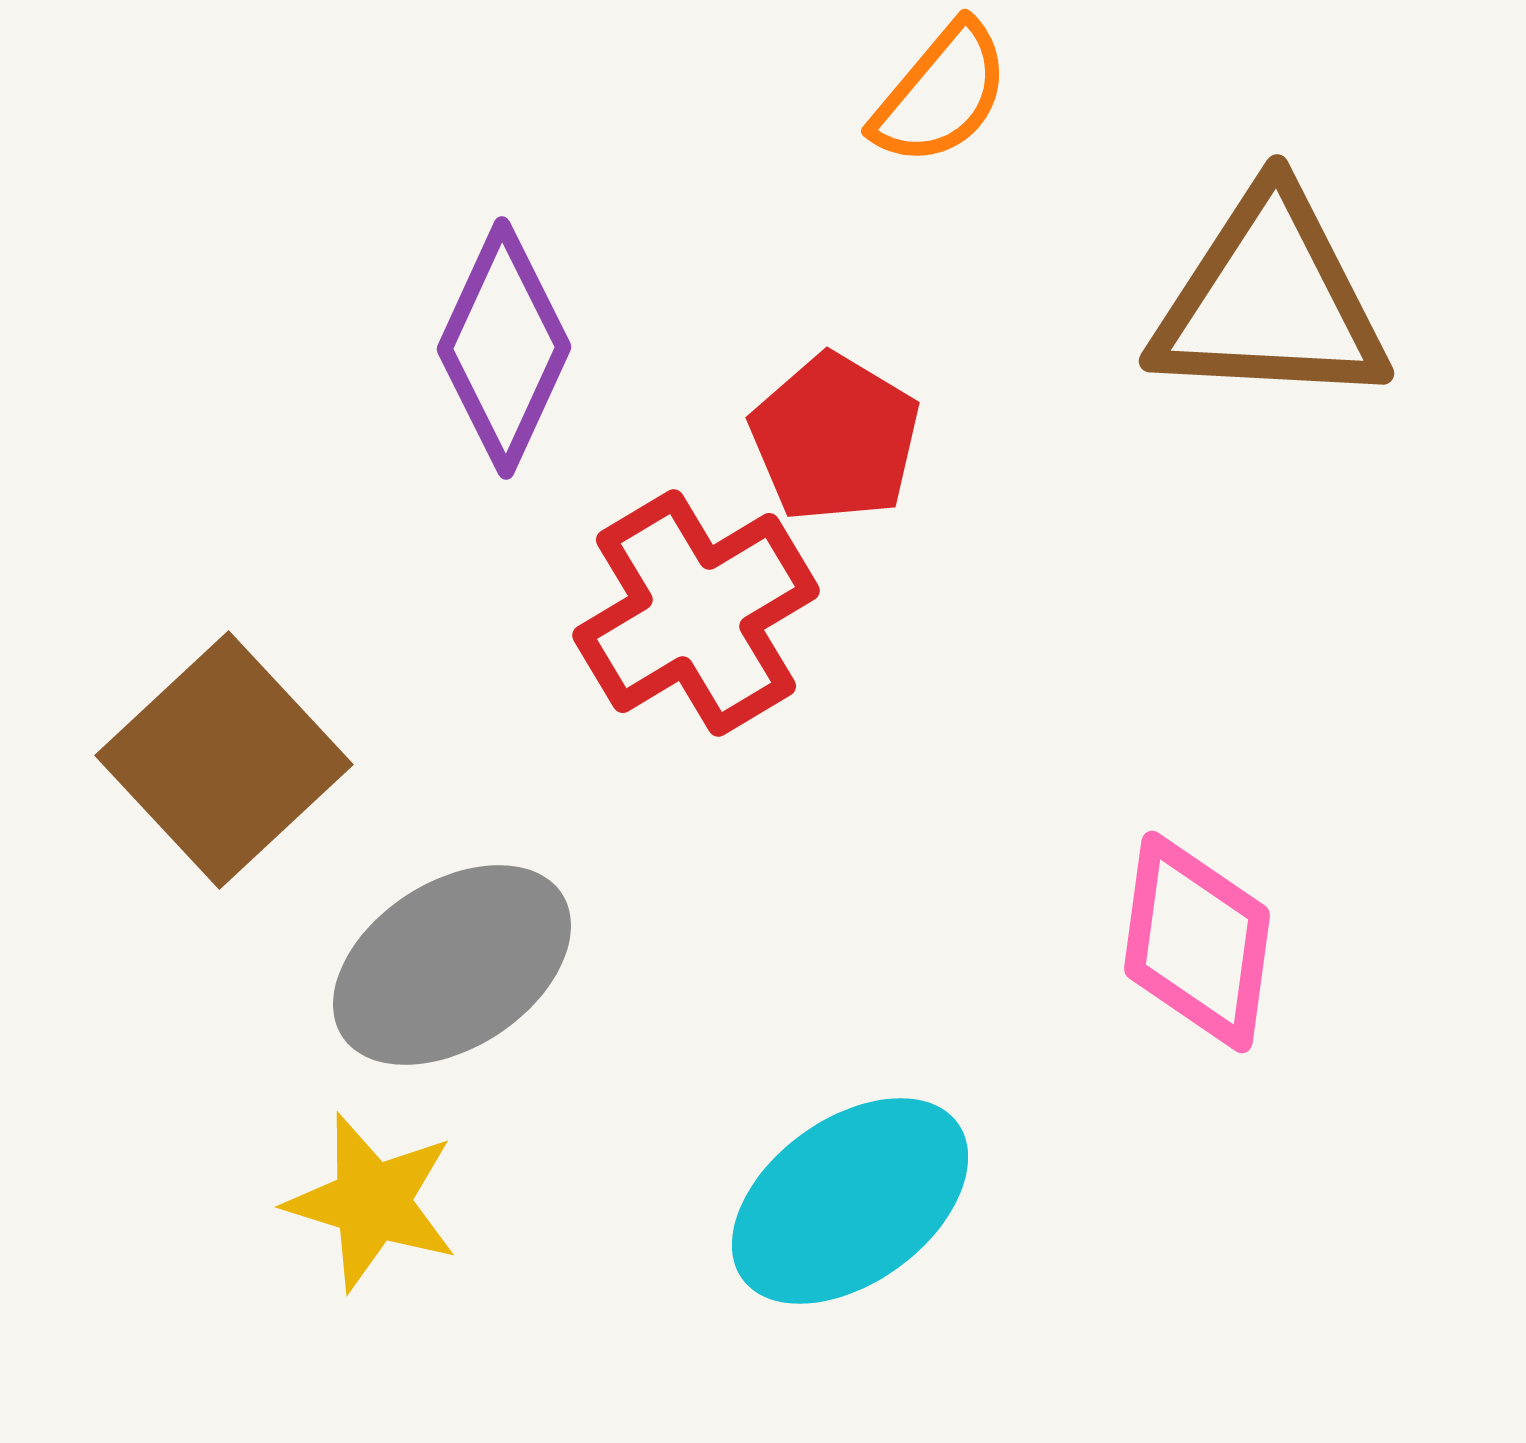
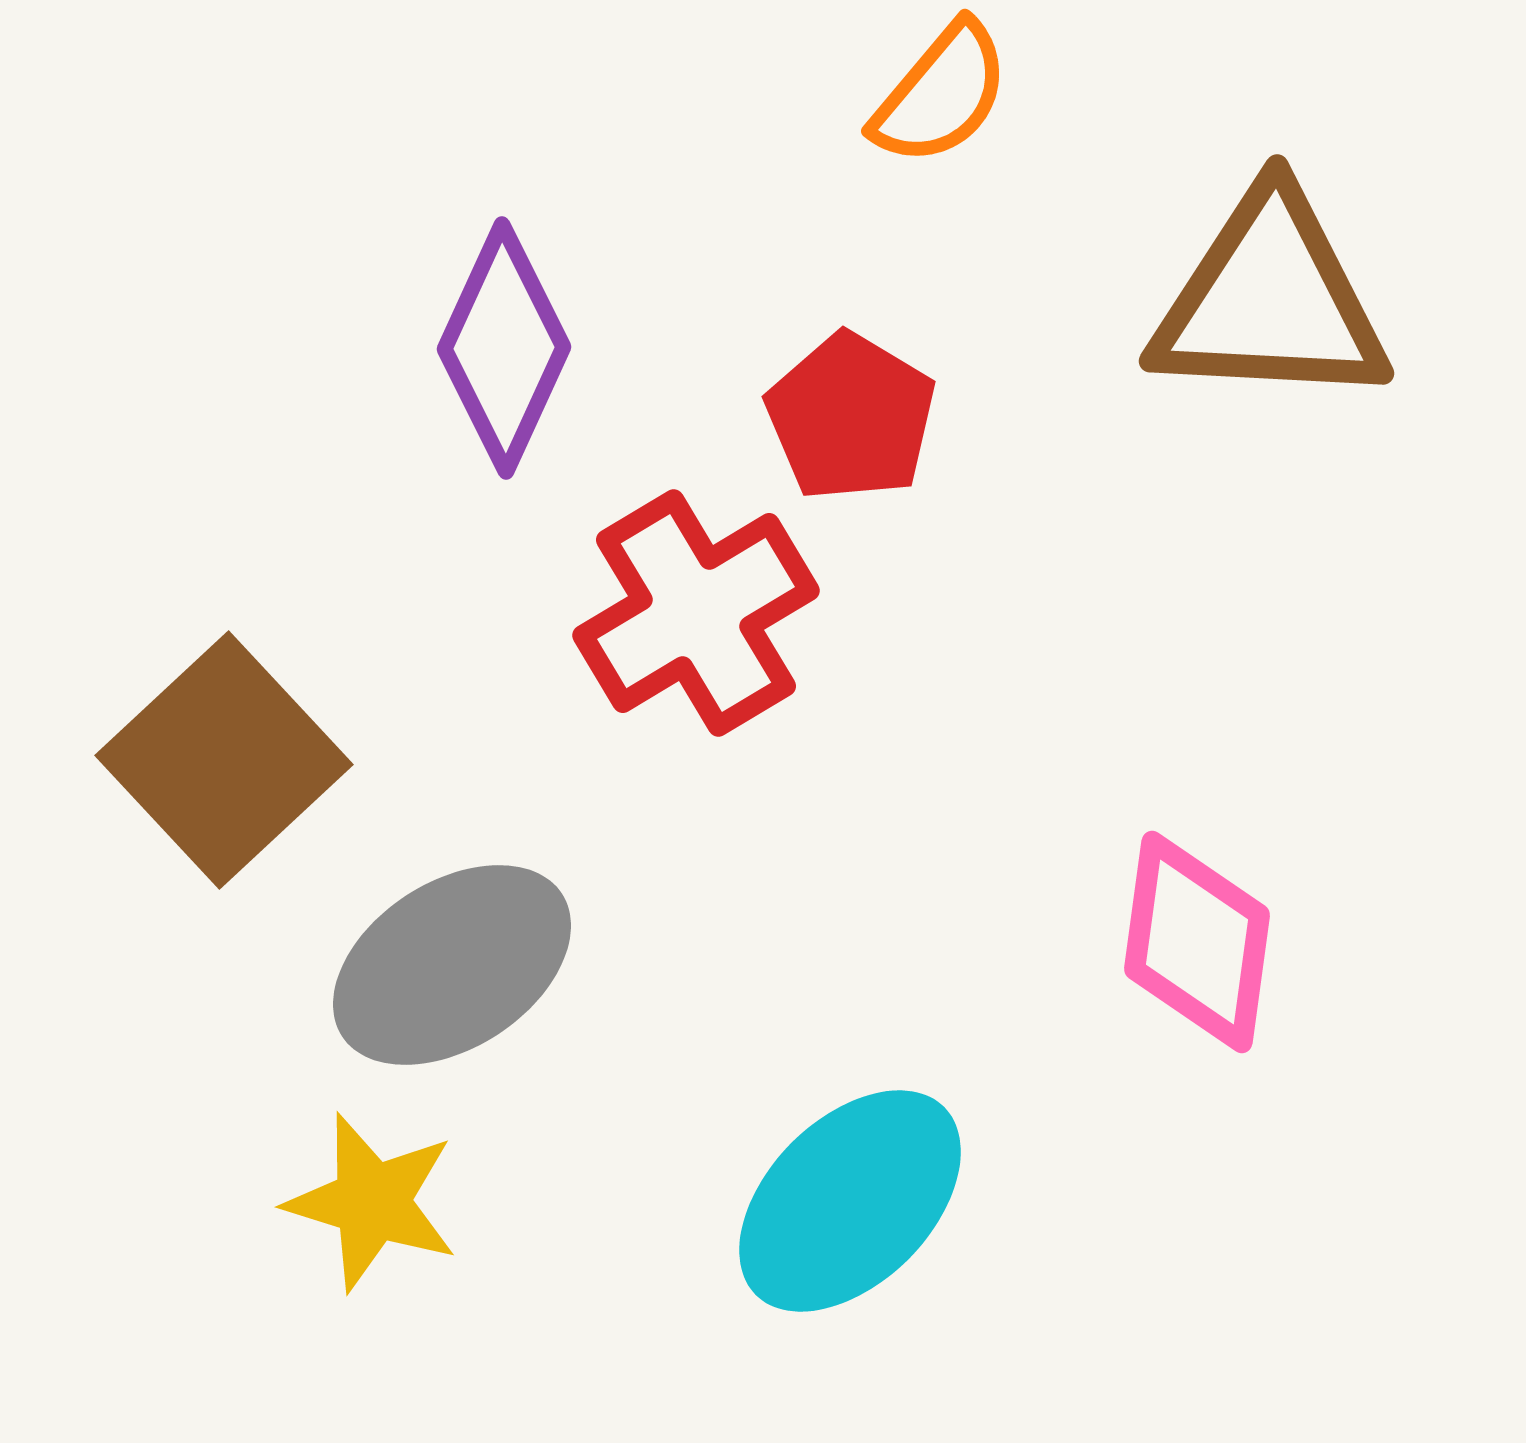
red pentagon: moved 16 px right, 21 px up
cyan ellipse: rotated 9 degrees counterclockwise
